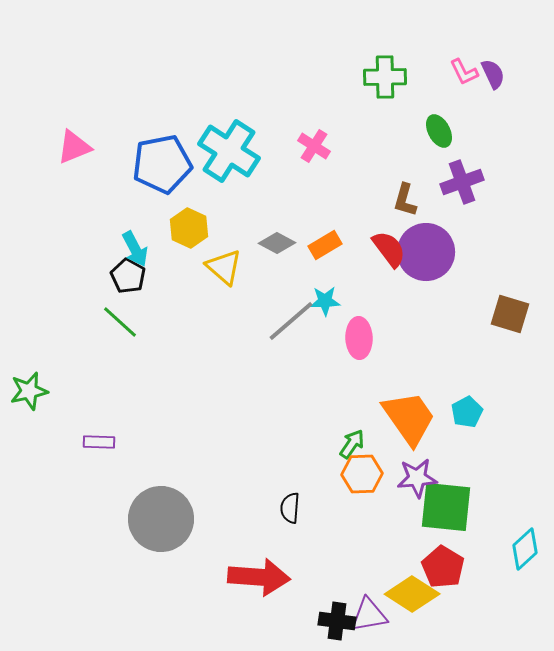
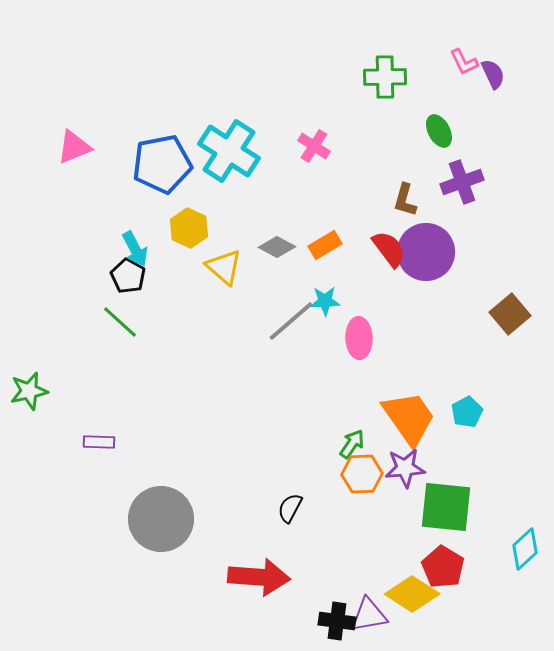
pink L-shape: moved 10 px up
gray diamond: moved 4 px down
brown square: rotated 33 degrees clockwise
purple star: moved 12 px left, 10 px up
black semicircle: rotated 24 degrees clockwise
